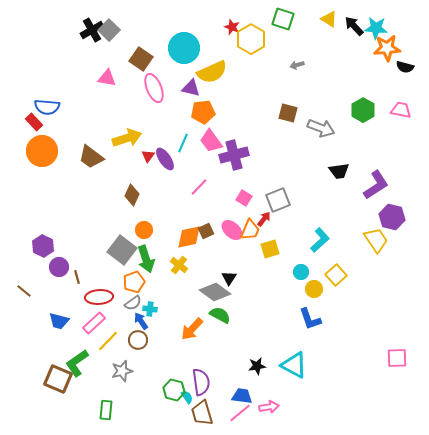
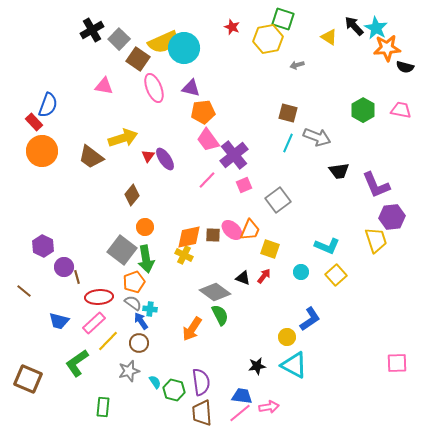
yellow triangle at (329, 19): moved 18 px down
cyan star at (376, 28): rotated 25 degrees clockwise
gray square at (109, 30): moved 10 px right, 9 px down
yellow hexagon at (251, 39): moved 17 px right; rotated 20 degrees clockwise
brown square at (141, 59): moved 3 px left
yellow semicircle at (212, 72): moved 49 px left, 30 px up
pink triangle at (107, 78): moved 3 px left, 8 px down
blue semicircle at (47, 107): moved 1 px right, 2 px up; rotated 75 degrees counterclockwise
gray arrow at (321, 128): moved 4 px left, 9 px down
yellow arrow at (127, 138): moved 4 px left
pink trapezoid at (211, 141): moved 3 px left, 1 px up
cyan line at (183, 143): moved 105 px right
purple cross at (234, 155): rotated 24 degrees counterclockwise
purple L-shape at (376, 185): rotated 100 degrees clockwise
pink line at (199, 187): moved 8 px right, 7 px up
brown diamond at (132, 195): rotated 15 degrees clockwise
pink square at (244, 198): moved 13 px up; rotated 35 degrees clockwise
gray square at (278, 200): rotated 15 degrees counterclockwise
purple hexagon at (392, 217): rotated 20 degrees counterclockwise
red arrow at (264, 219): moved 57 px down
orange circle at (144, 230): moved 1 px right, 3 px up
brown square at (206, 231): moved 7 px right, 4 px down; rotated 28 degrees clockwise
cyan L-shape at (320, 240): moved 7 px right, 6 px down; rotated 65 degrees clockwise
yellow trapezoid at (376, 240): rotated 16 degrees clockwise
yellow square at (270, 249): rotated 36 degrees clockwise
green arrow at (146, 259): rotated 8 degrees clockwise
yellow cross at (179, 265): moved 5 px right, 10 px up; rotated 12 degrees counterclockwise
purple circle at (59, 267): moved 5 px right
black triangle at (229, 278): moved 14 px right; rotated 42 degrees counterclockwise
yellow circle at (314, 289): moved 27 px left, 48 px down
gray semicircle at (133, 303): rotated 108 degrees counterclockwise
green semicircle at (220, 315): rotated 35 degrees clockwise
blue L-shape at (310, 319): rotated 105 degrees counterclockwise
orange arrow at (192, 329): rotated 10 degrees counterclockwise
brown circle at (138, 340): moved 1 px right, 3 px down
pink square at (397, 358): moved 5 px down
gray star at (122, 371): moved 7 px right
brown square at (58, 379): moved 30 px left
cyan semicircle at (187, 397): moved 32 px left, 15 px up
green rectangle at (106, 410): moved 3 px left, 3 px up
brown trapezoid at (202, 413): rotated 12 degrees clockwise
